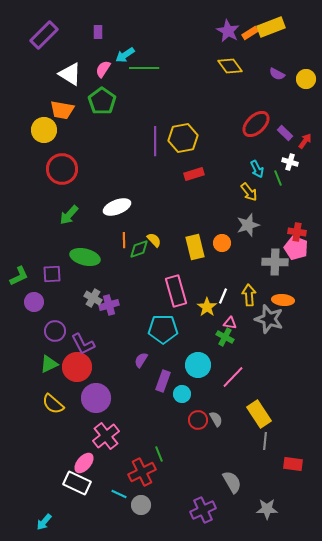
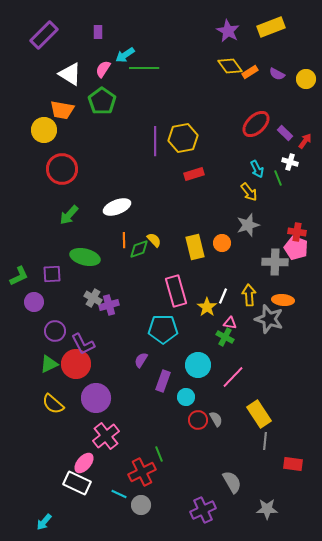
orange rectangle at (250, 33): moved 39 px down
red circle at (77, 367): moved 1 px left, 3 px up
cyan circle at (182, 394): moved 4 px right, 3 px down
